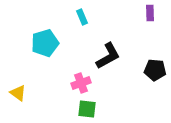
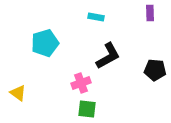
cyan rectangle: moved 14 px right; rotated 56 degrees counterclockwise
